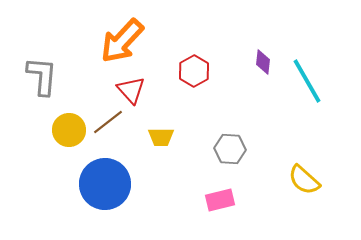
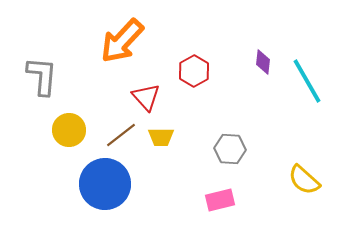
red triangle: moved 15 px right, 7 px down
brown line: moved 13 px right, 13 px down
